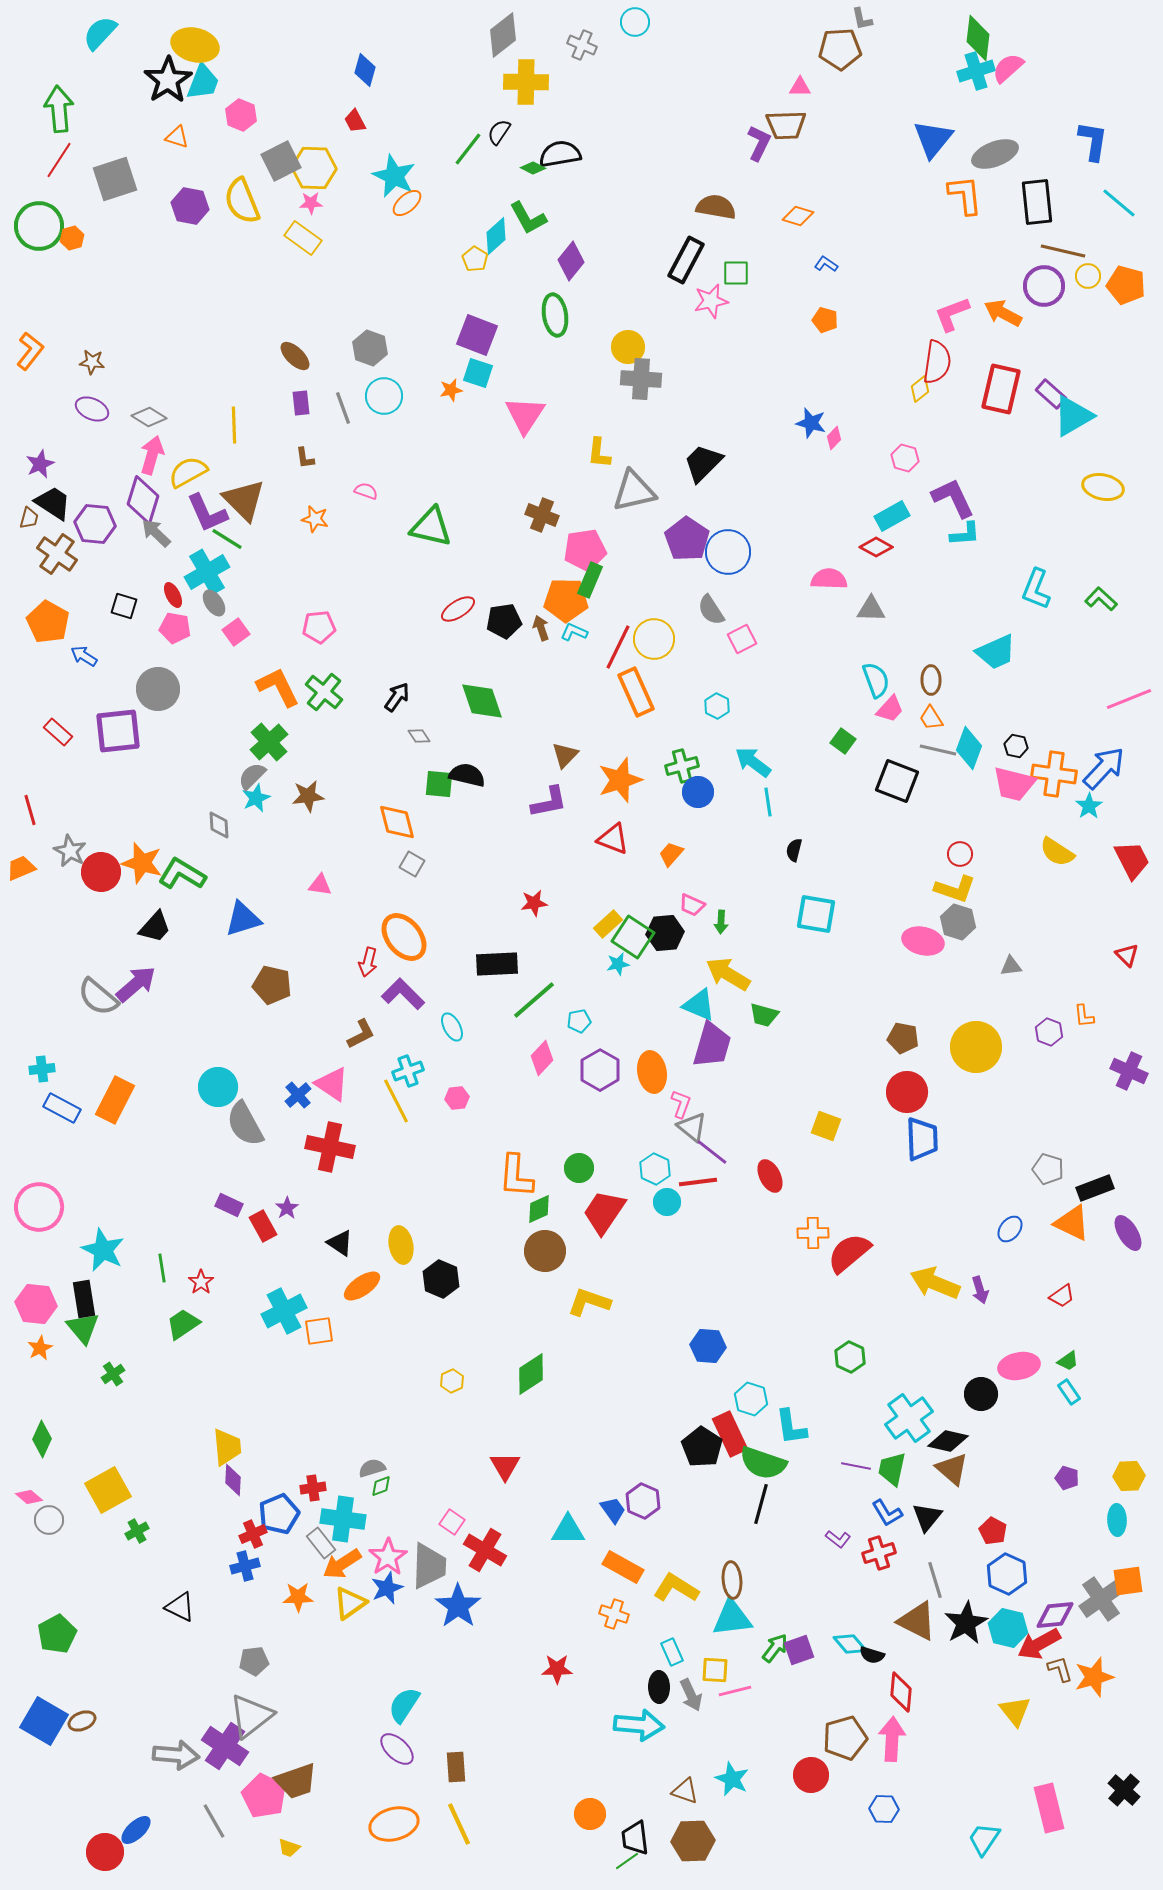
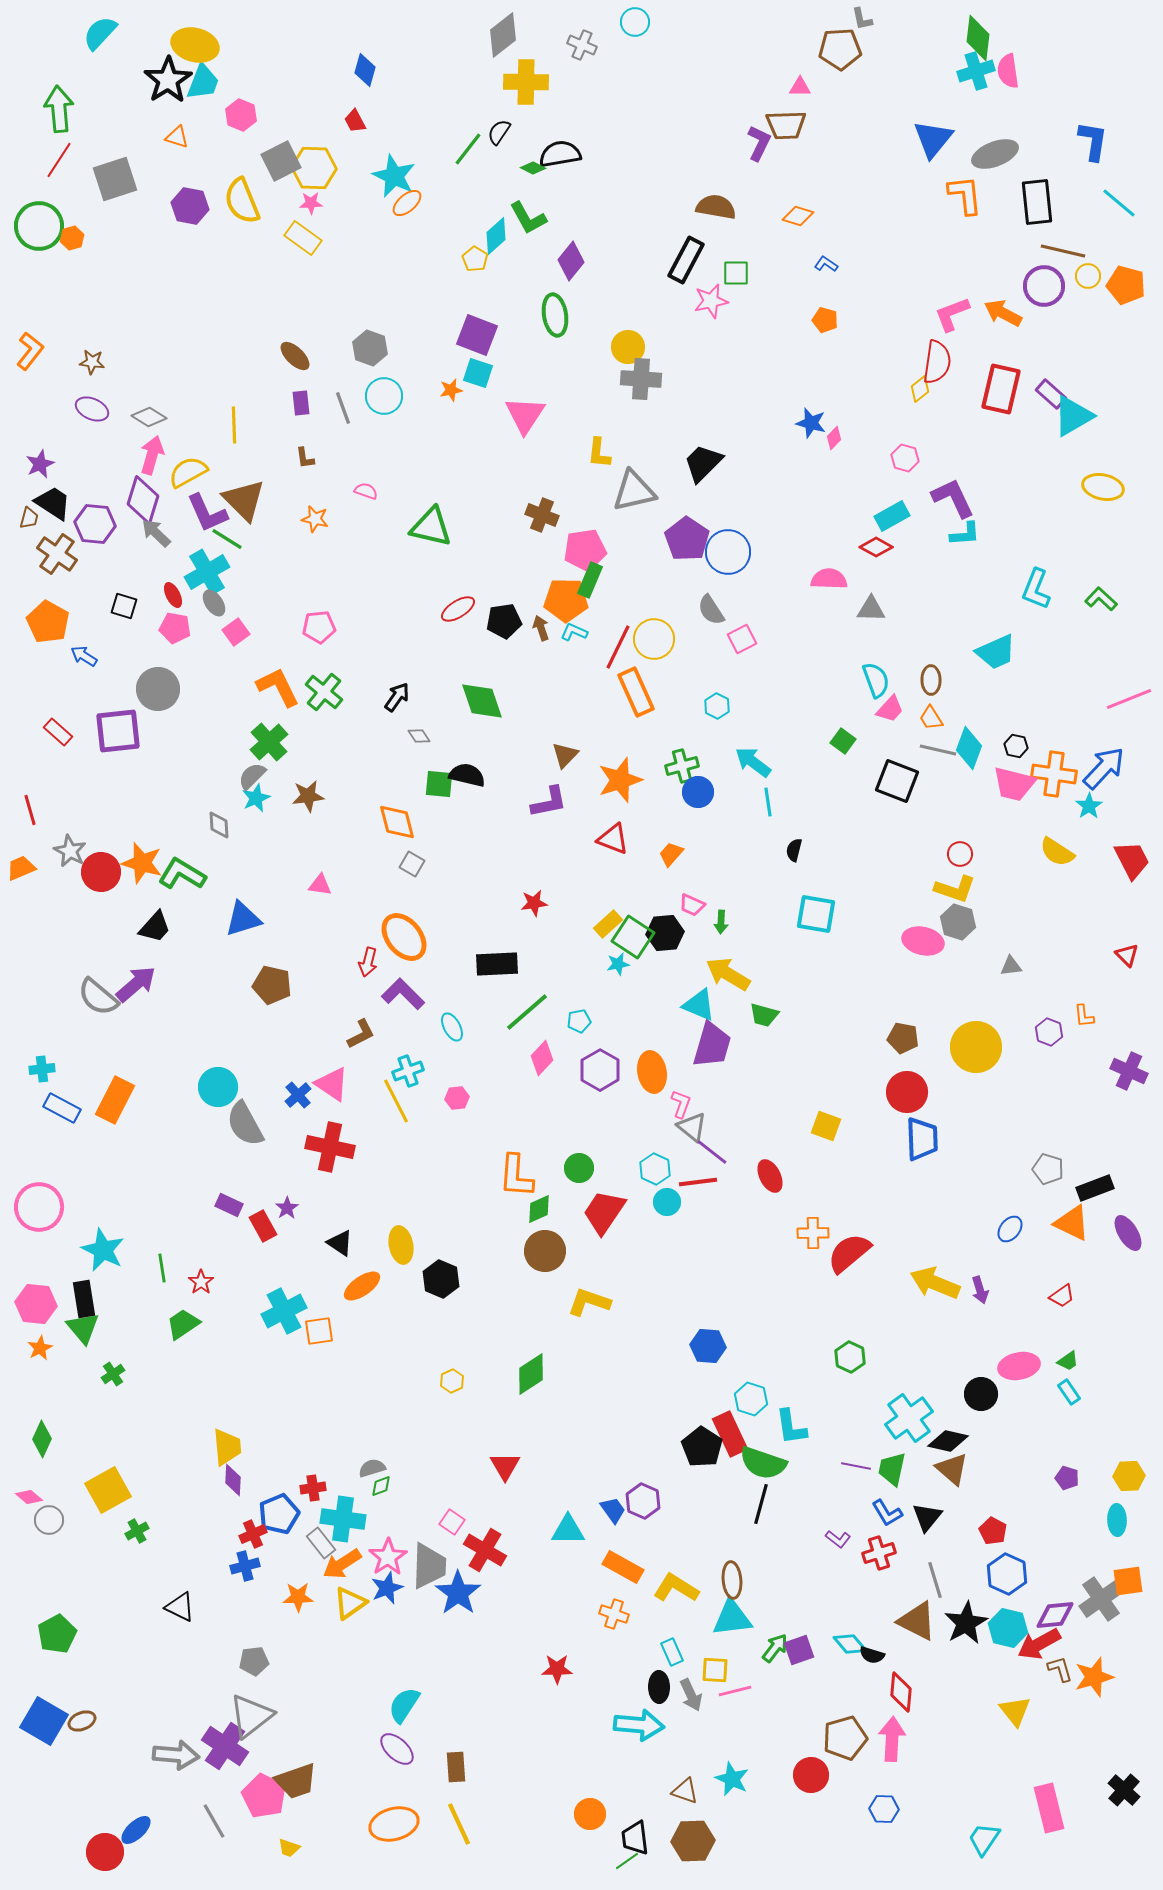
pink semicircle at (1008, 68): moved 3 px down; rotated 56 degrees counterclockwise
green line at (534, 1000): moved 7 px left, 12 px down
blue star at (458, 1606): moved 13 px up
